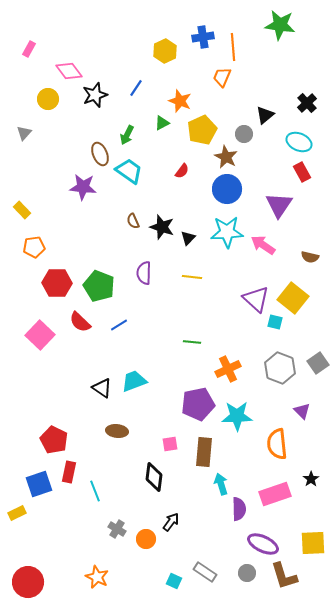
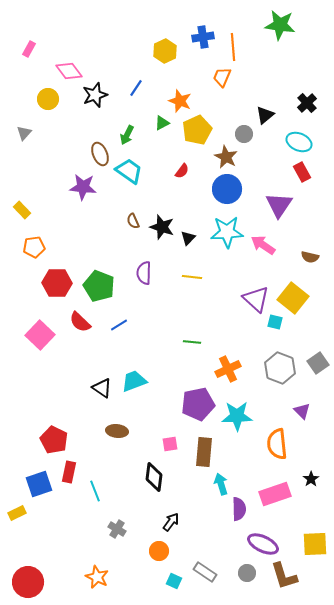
yellow pentagon at (202, 130): moved 5 px left
orange circle at (146, 539): moved 13 px right, 12 px down
yellow square at (313, 543): moved 2 px right, 1 px down
